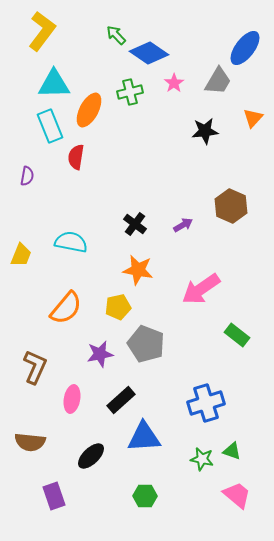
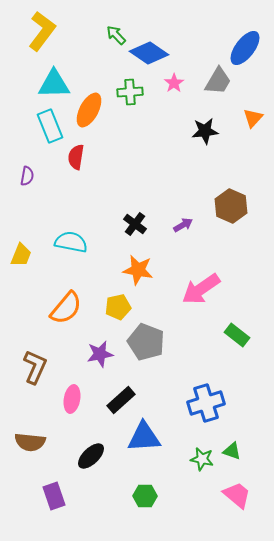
green cross: rotated 10 degrees clockwise
gray pentagon: moved 2 px up
